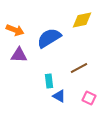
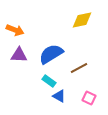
blue semicircle: moved 2 px right, 16 px down
cyan rectangle: rotated 48 degrees counterclockwise
